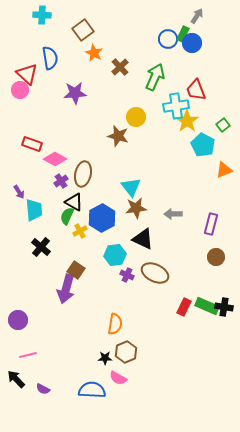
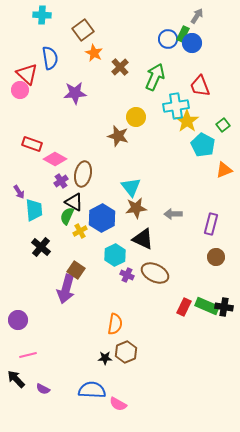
red trapezoid at (196, 90): moved 4 px right, 4 px up
cyan hexagon at (115, 255): rotated 20 degrees counterclockwise
pink semicircle at (118, 378): moved 26 px down
